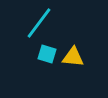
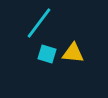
yellow triangle: moved 4 px up
